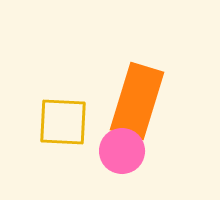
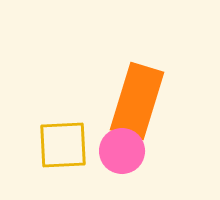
yellow square: moved 23 px down; rotated 6 degrees counterclockwise
